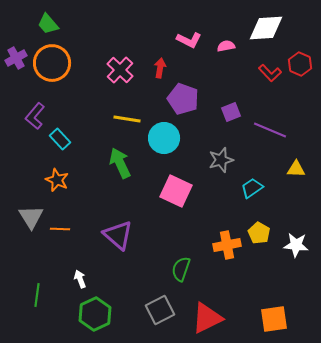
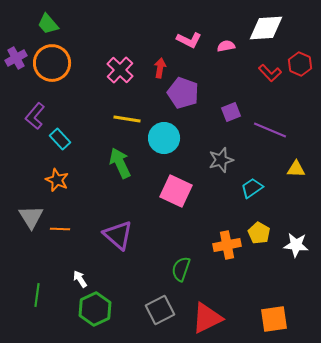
purple pentagon: moved 6 px up
white arrow: rotated 12 degrees counterclockwise
green hexagon: moved 5 px up
